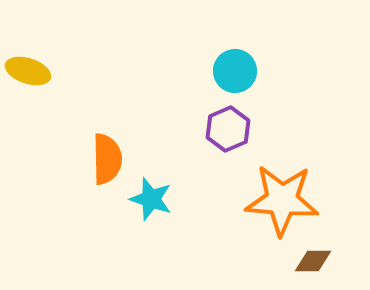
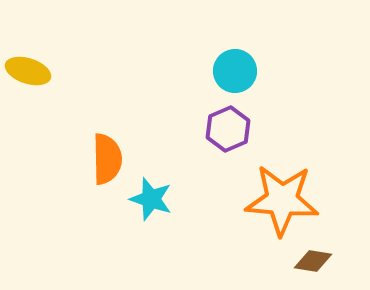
brown diamond: rotated 9 degrees clockwise
